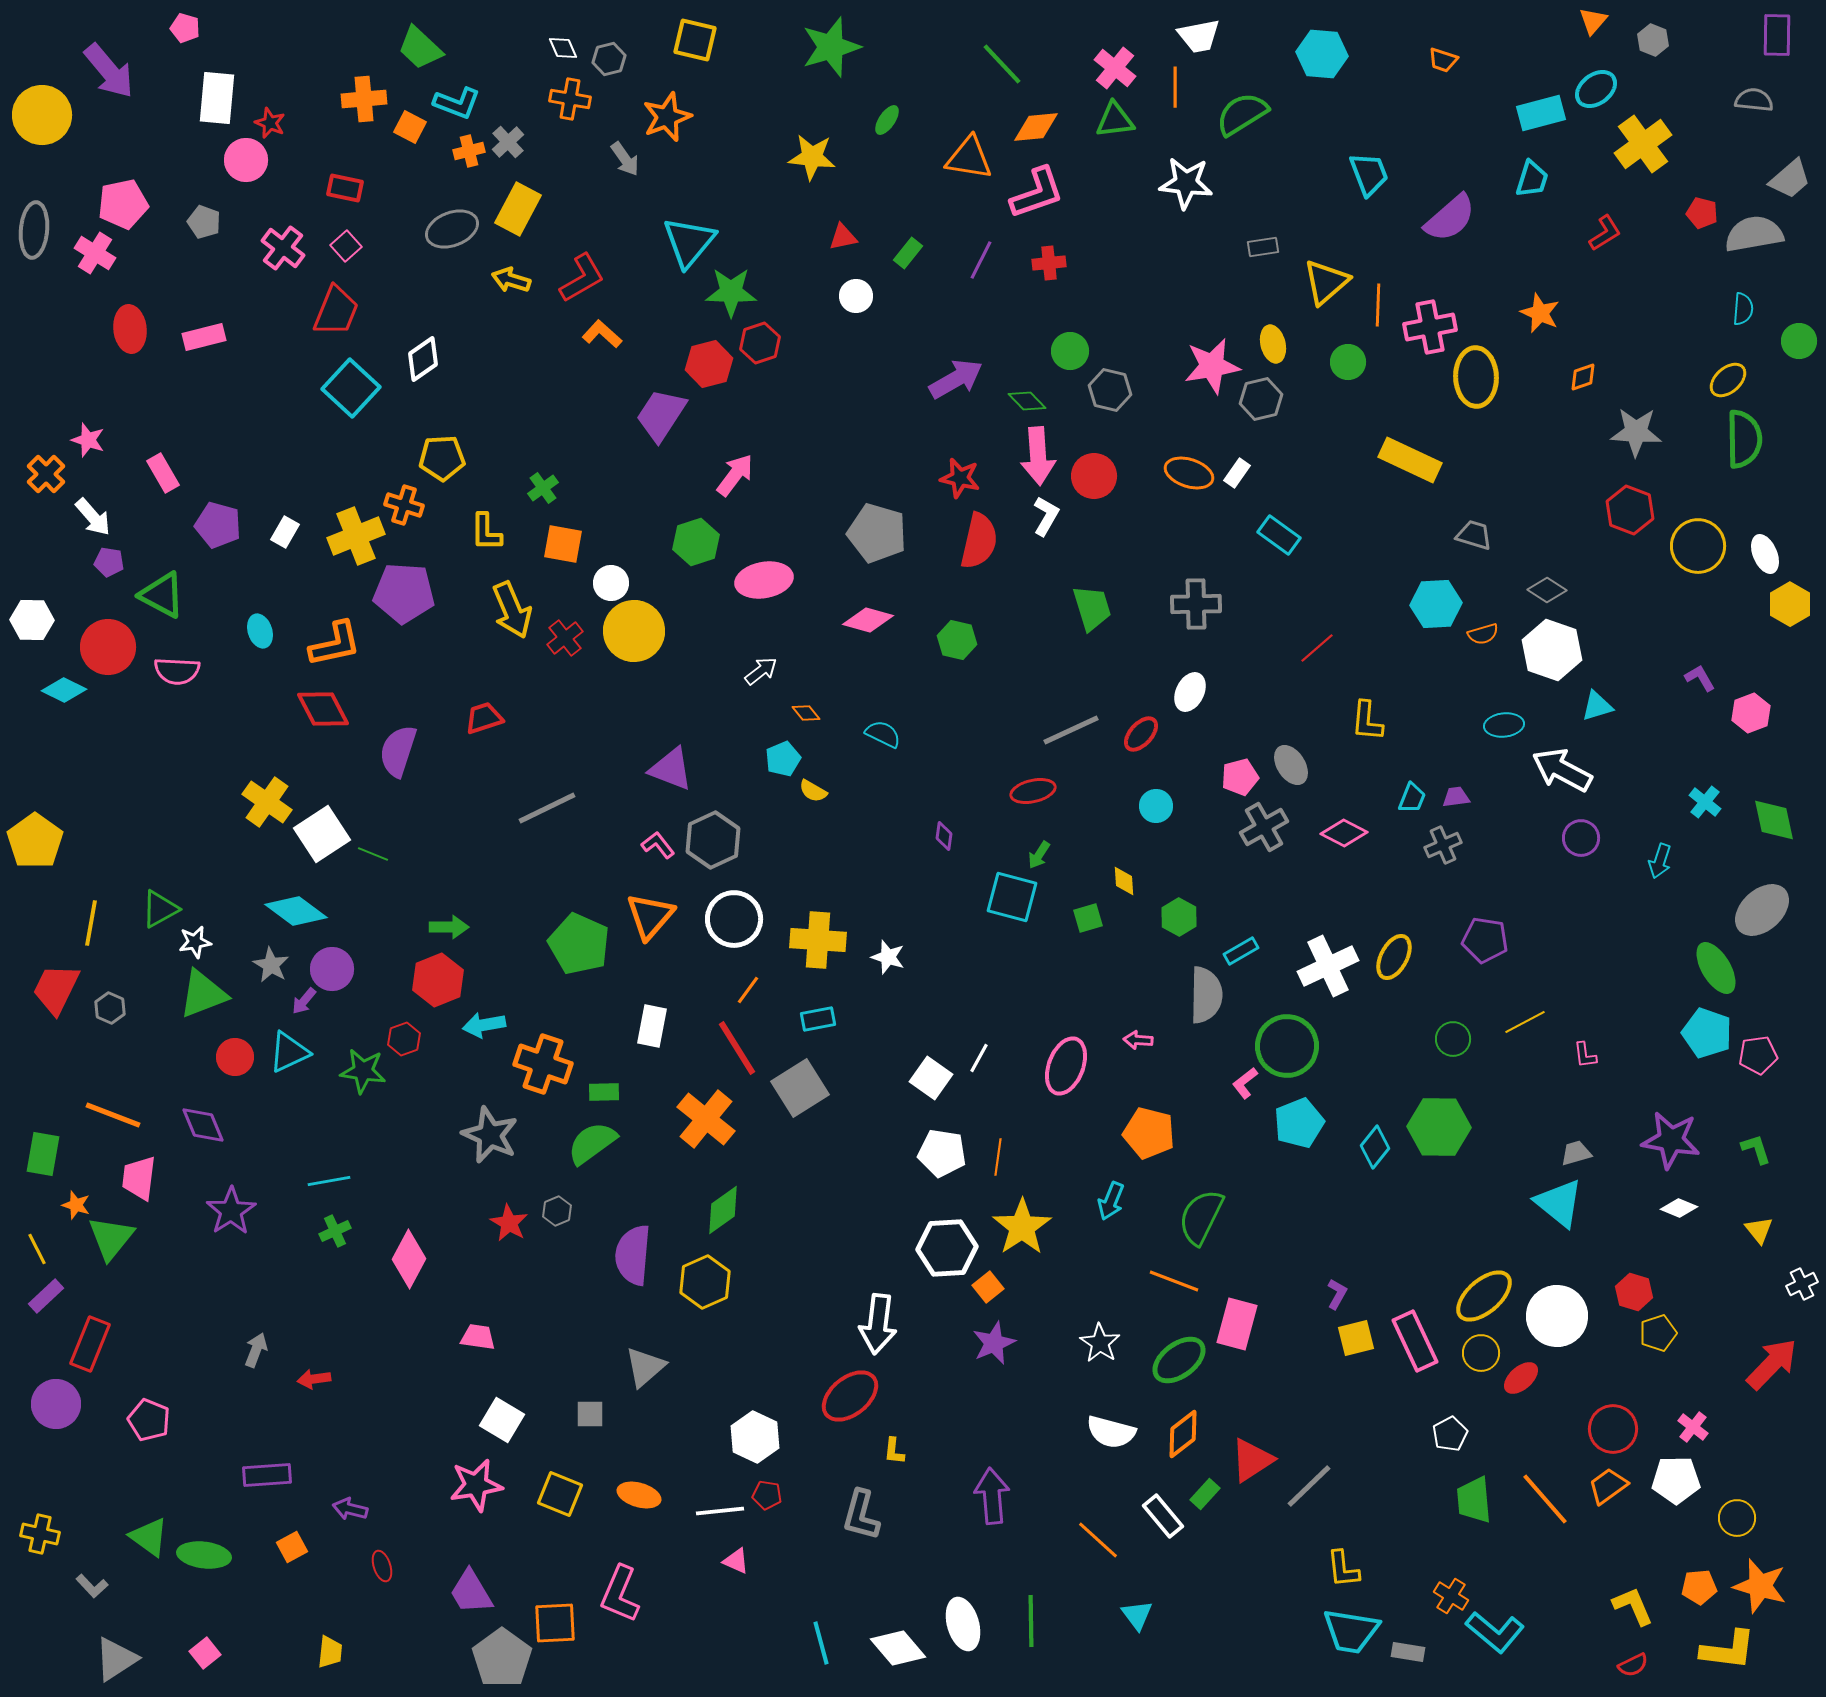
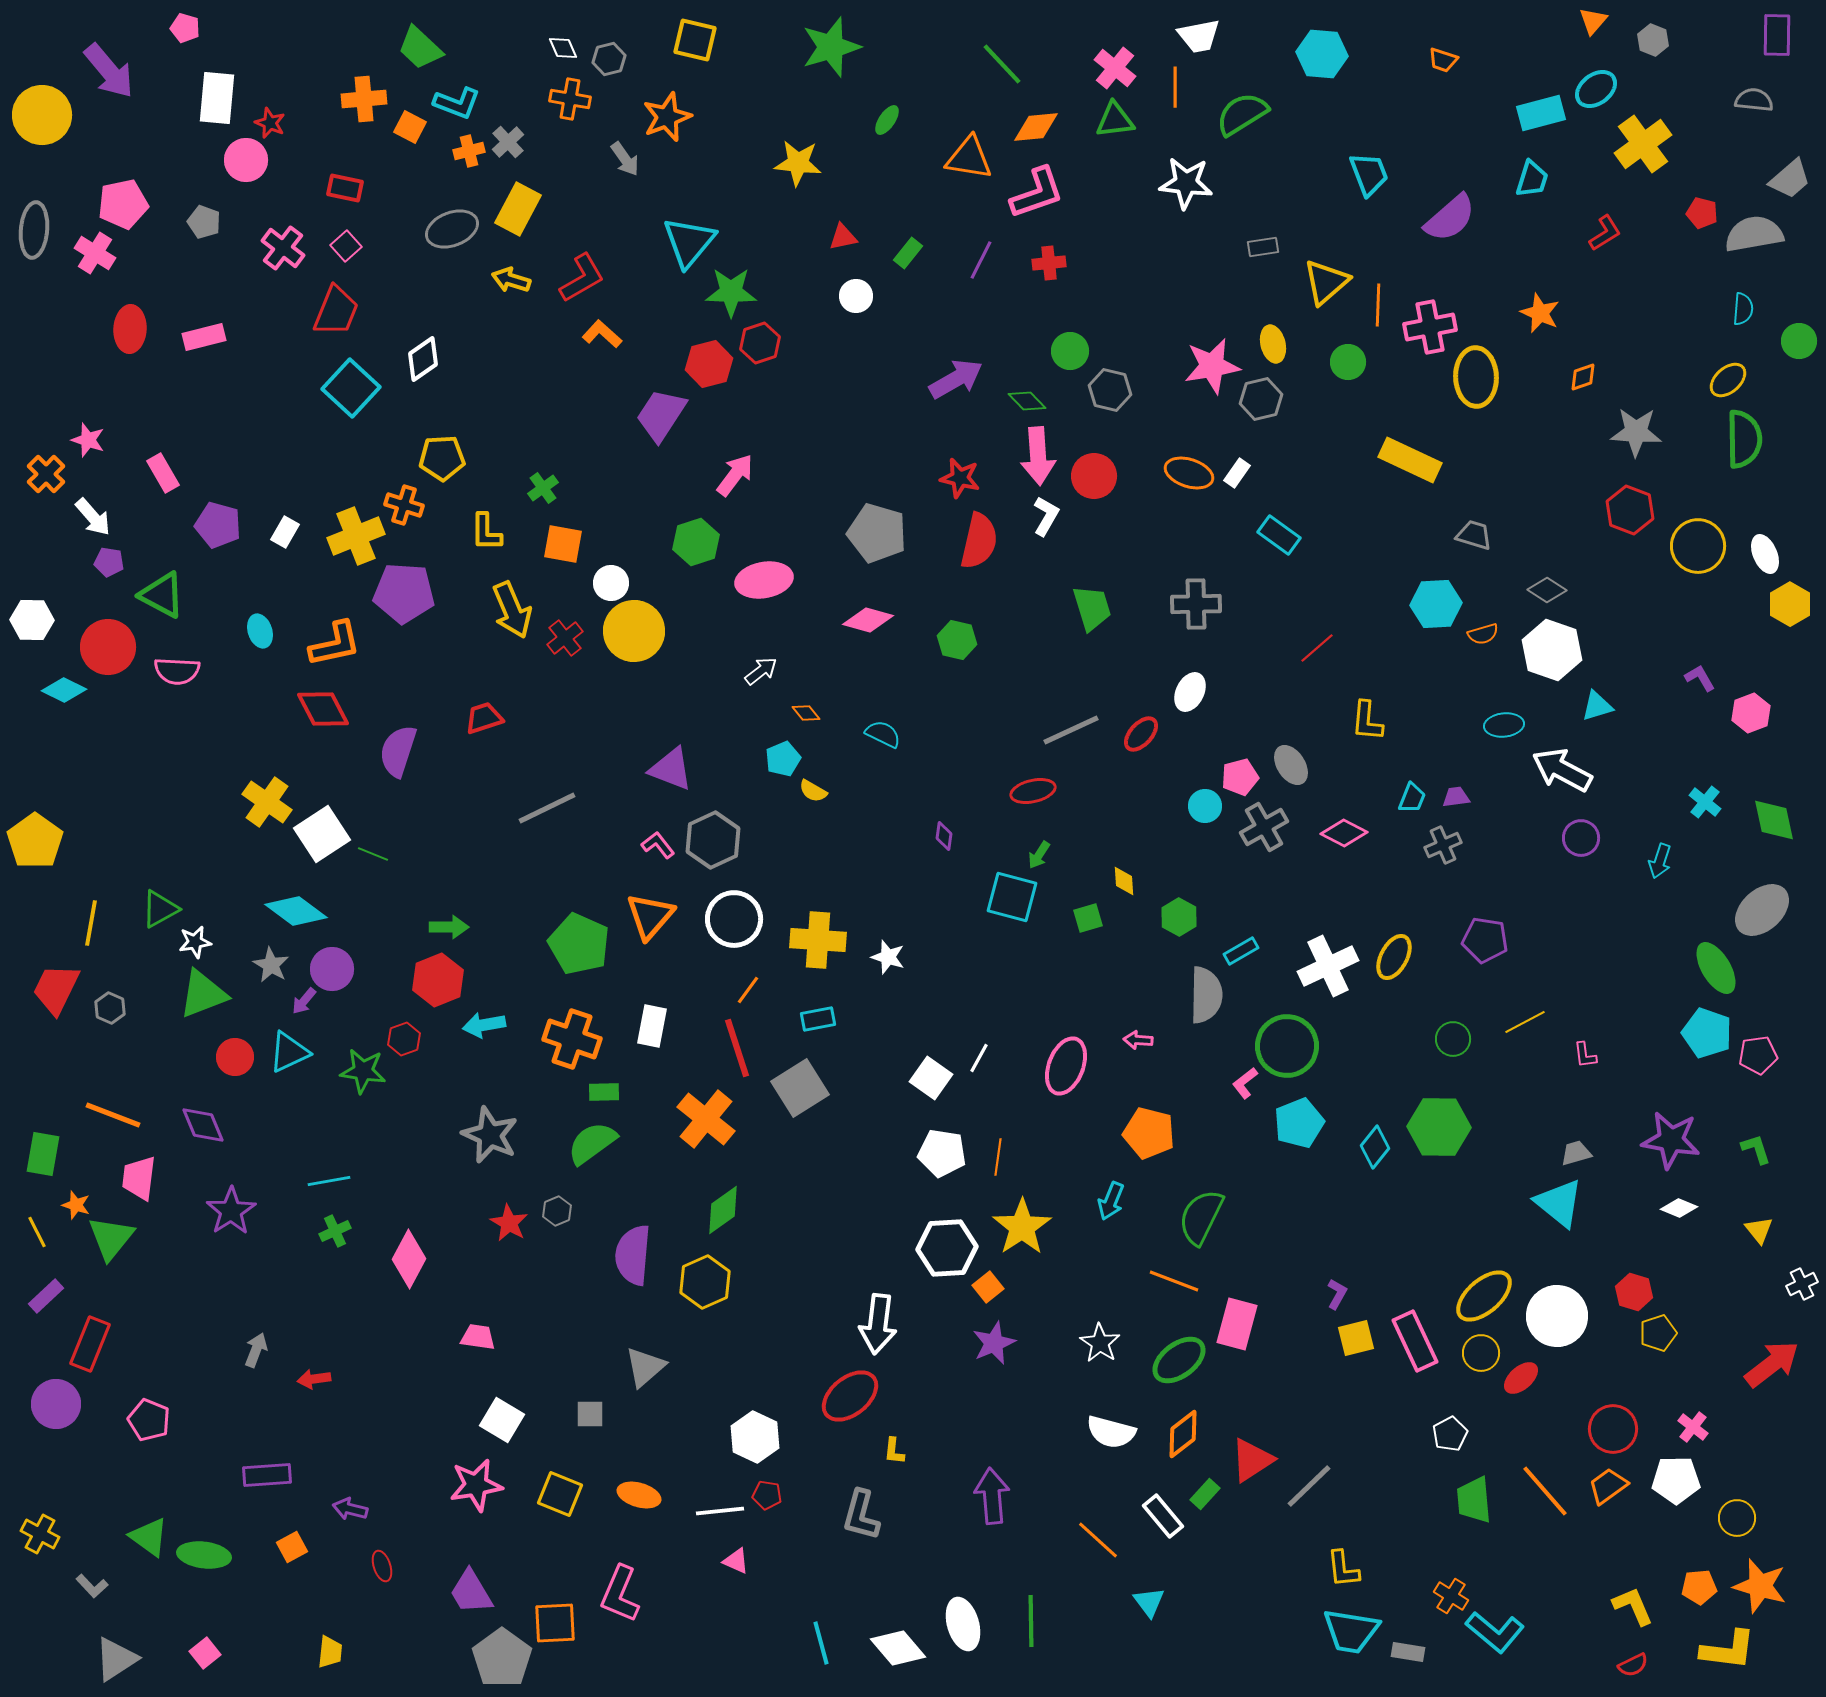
yellow star at (812, 157): moved 14 px left, 6 px down
red ellipse at (130, 329): rotated 9 degrees clockwise
cyan circle at (1156, 806): moved 49 px right
red line at (737, 1048): rotated 14 degrees clockwise
orange cross at (543, 1064): moved 29 px right, 25 px up
yellow line at (37, 1249): moved 17 px up
red arrow at (1772, 1364): rotated 8 degrees clockwise
orange line at (1545, 1499): moved 8 px up
yellow cross at (40, 1534): rotated 15 degrees clockwise
cyan triangle at (1137, 1615): moved 12 px right, 13 px up
